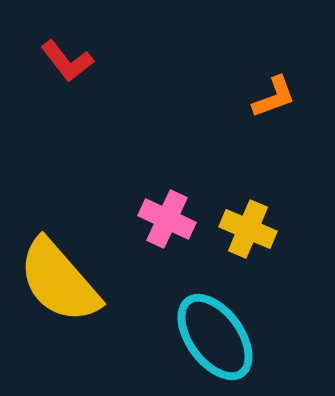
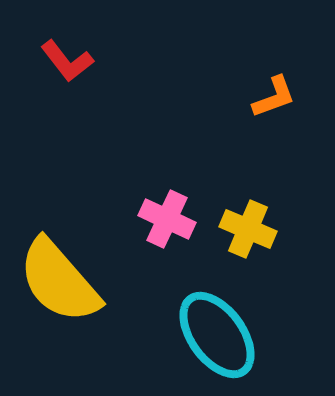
cyan ellipse: moved 2 px right, 2 px up
